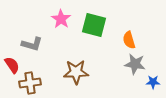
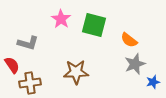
orange semicircle: rotated 36 degrees counterclockwise
gray L-shape: moved 4 px left, 1 px up
gray star: rotated 30 degrees counterclockwise
blue star: rotated 16 degrees counterclockwise
